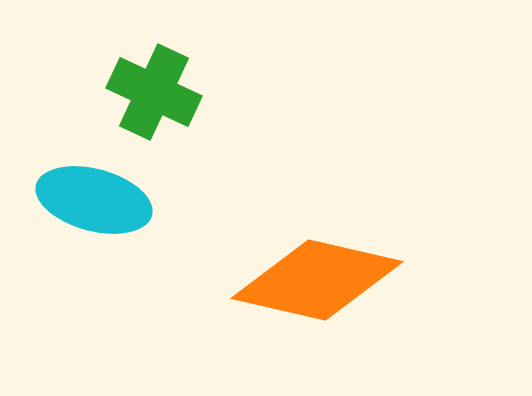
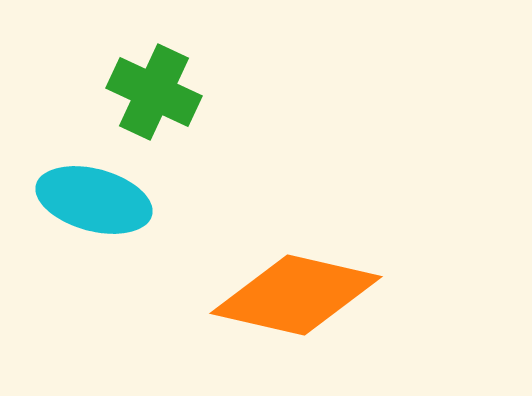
orange diamond: moved 21 px left, 15 px down
